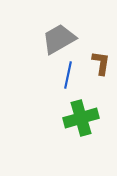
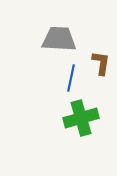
gray trapezoid: rotated 33 degrees clockwise
blue line: moved 3 px right, 3 px down
